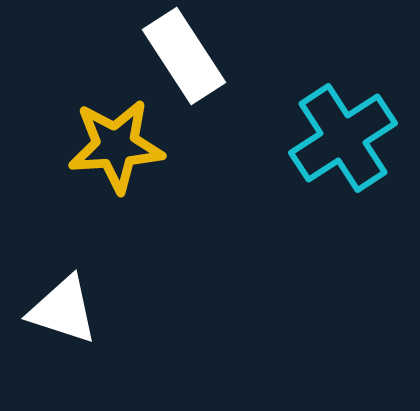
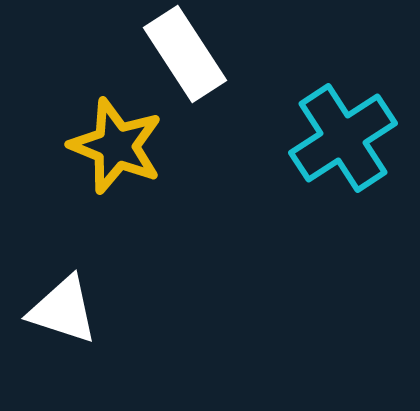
white rectangle: moved 1 px right, 2 px up
yellow star: rotated 26 degrees clockwise
